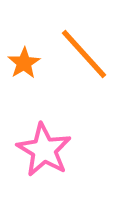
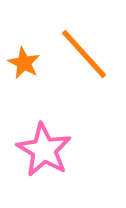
orange star: rotated 12 degrees counterclockwise
